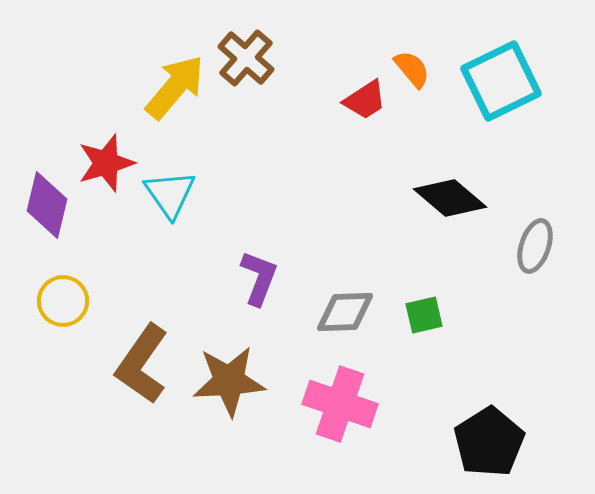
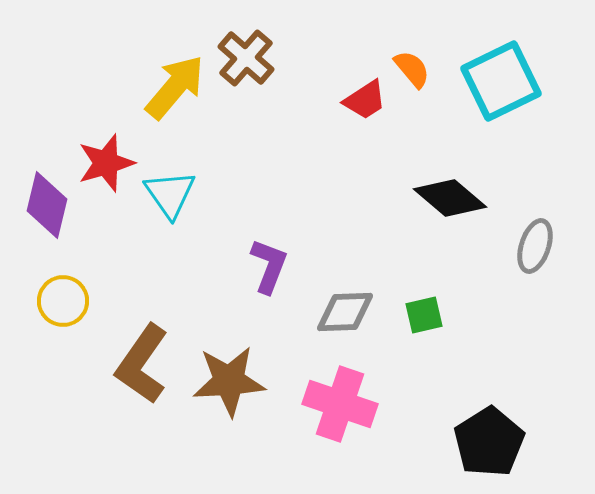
purple L-shape: moved 10 px right, 12 px up
